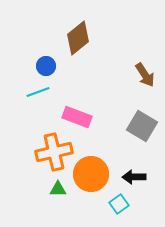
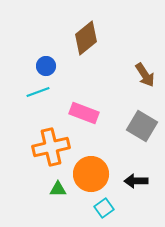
brown diamond: moved 8 px right
pink rectangle: moved 7 px right, 4 px up
orange cross: moved 3 px left, 5 px up
black arrow: moved 2 px right, 4 px down
cyan square: moved 15 px left, 4 px down
